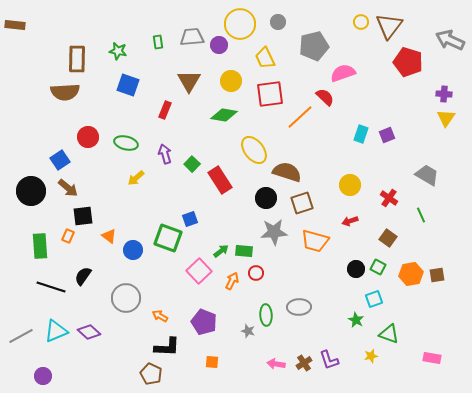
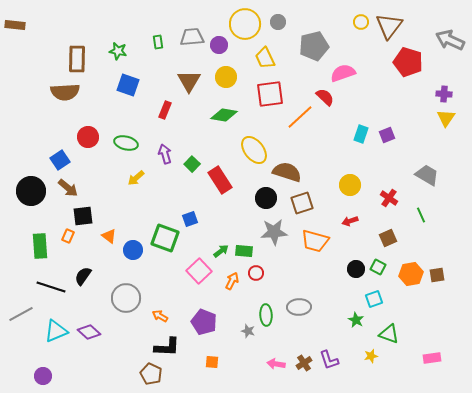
yellow circle at (240, 24): moved 5 px right
yellow circle at (231, 81): moved 5 px left, 4 px up
green square at (168, 238): moved 3 px left
brown square at (388, 238): rotated 30 degrees clockwise
gray line at (21, 336): moved 22 px up
pink rectangle at (432, 358): rotated 18 degrees counterclockwise
